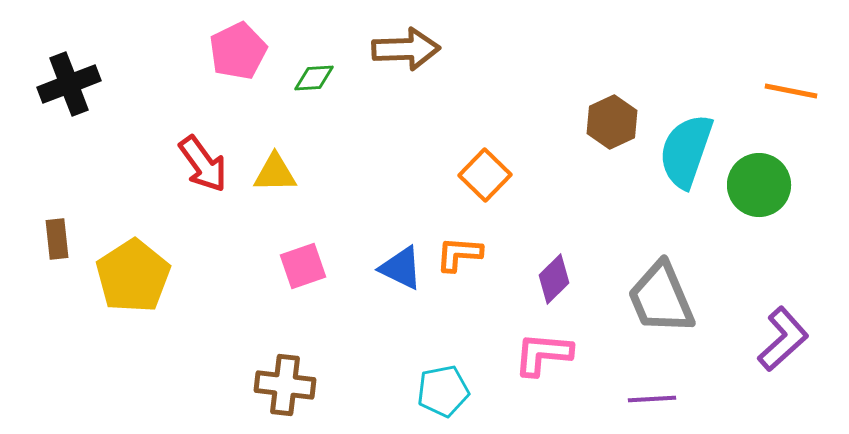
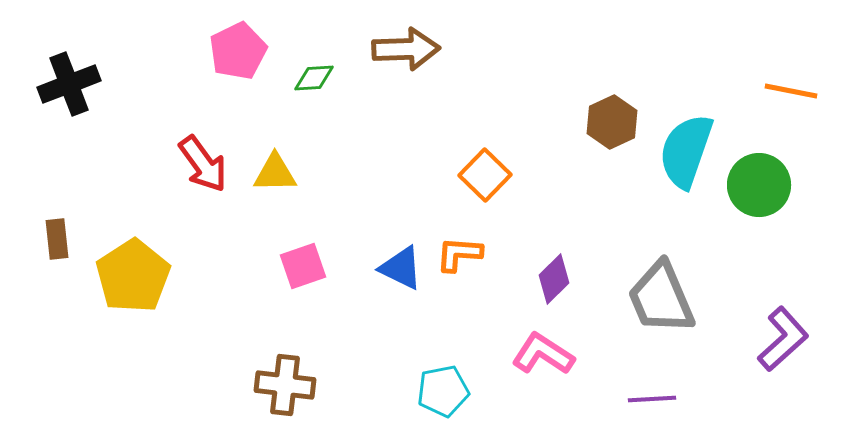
pink L-shape: rotated 28 degrees clockwise
